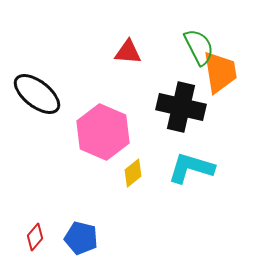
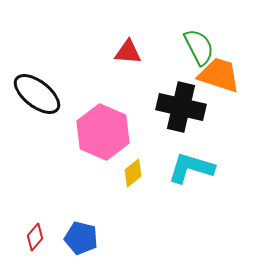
orange trapezoid: moved 1 px left, 3 px down; rotated 63 degrees counterclockwise
